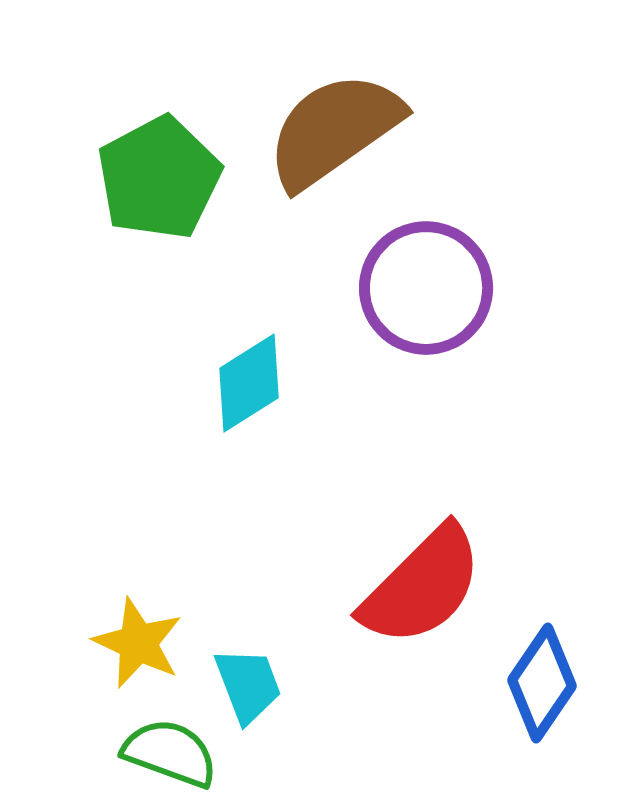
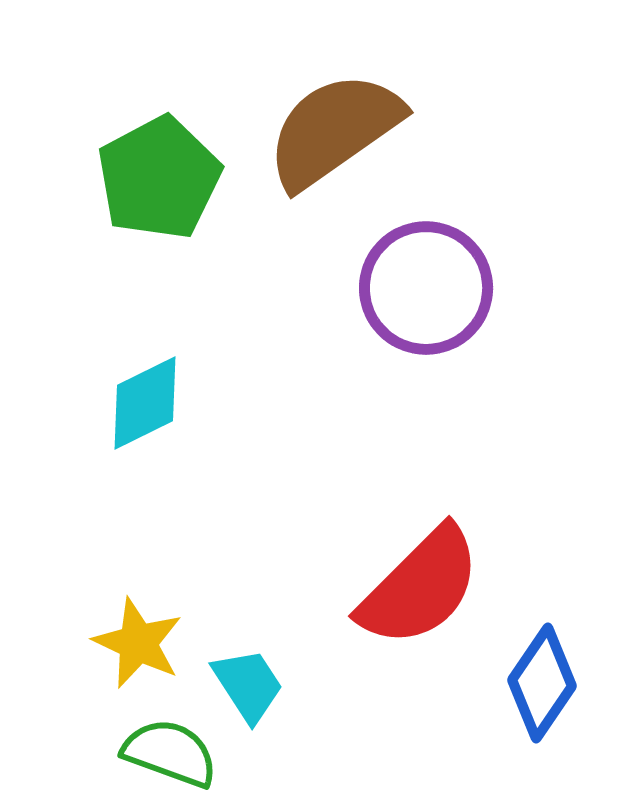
cyan diamond: moved 104 px left, 20 px down; rotated 6 degrees clockwise
red semicircle: moved 2 px left, 1 px down
cyan trapezoid: rotated 12 degrees counterclockwise
